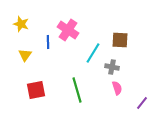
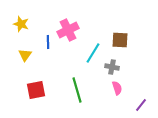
pink cross: rotated 30 degrees clockwise
purple line: moved 1 px left, 2 px down
